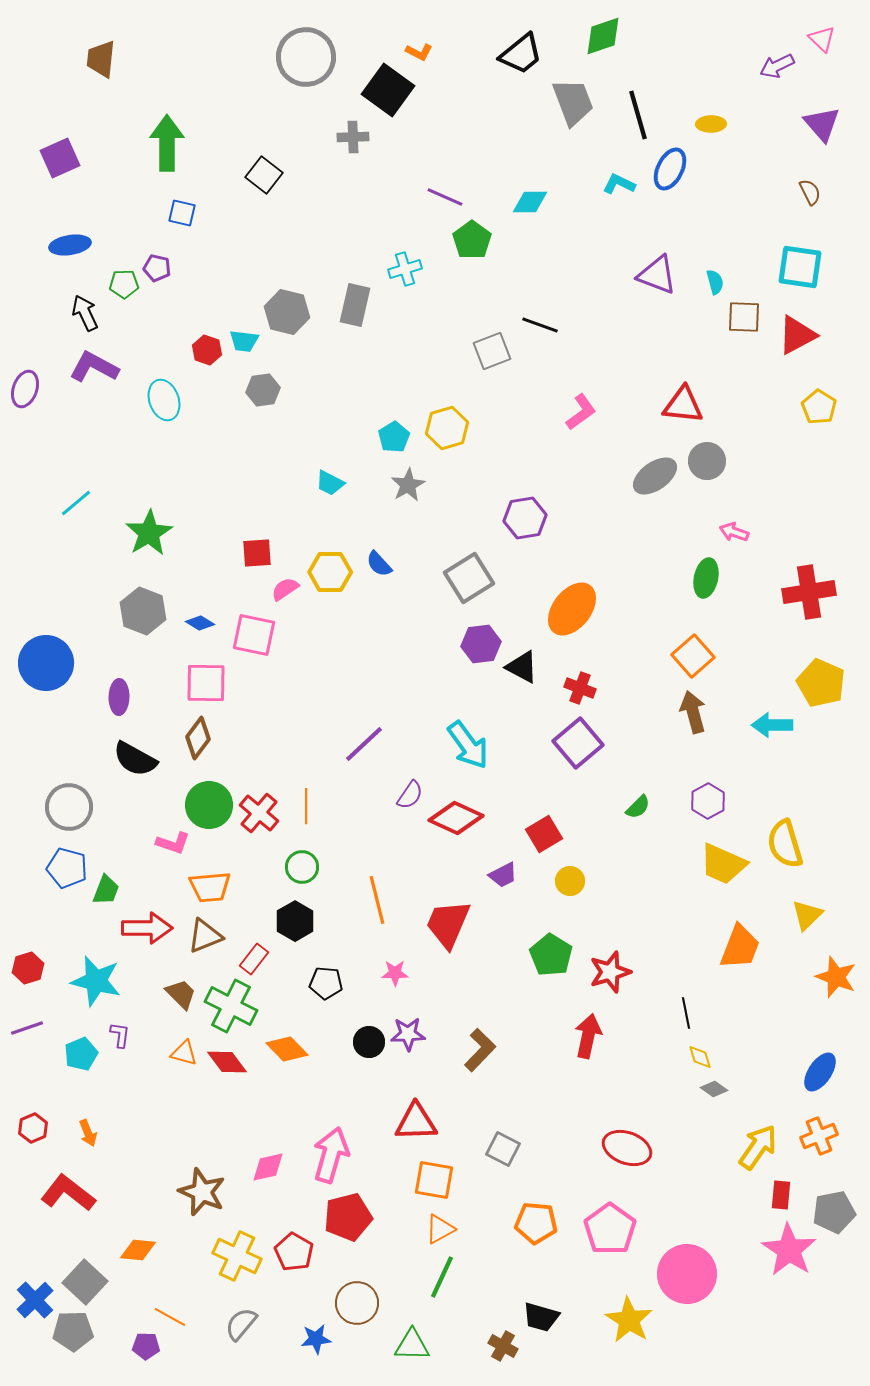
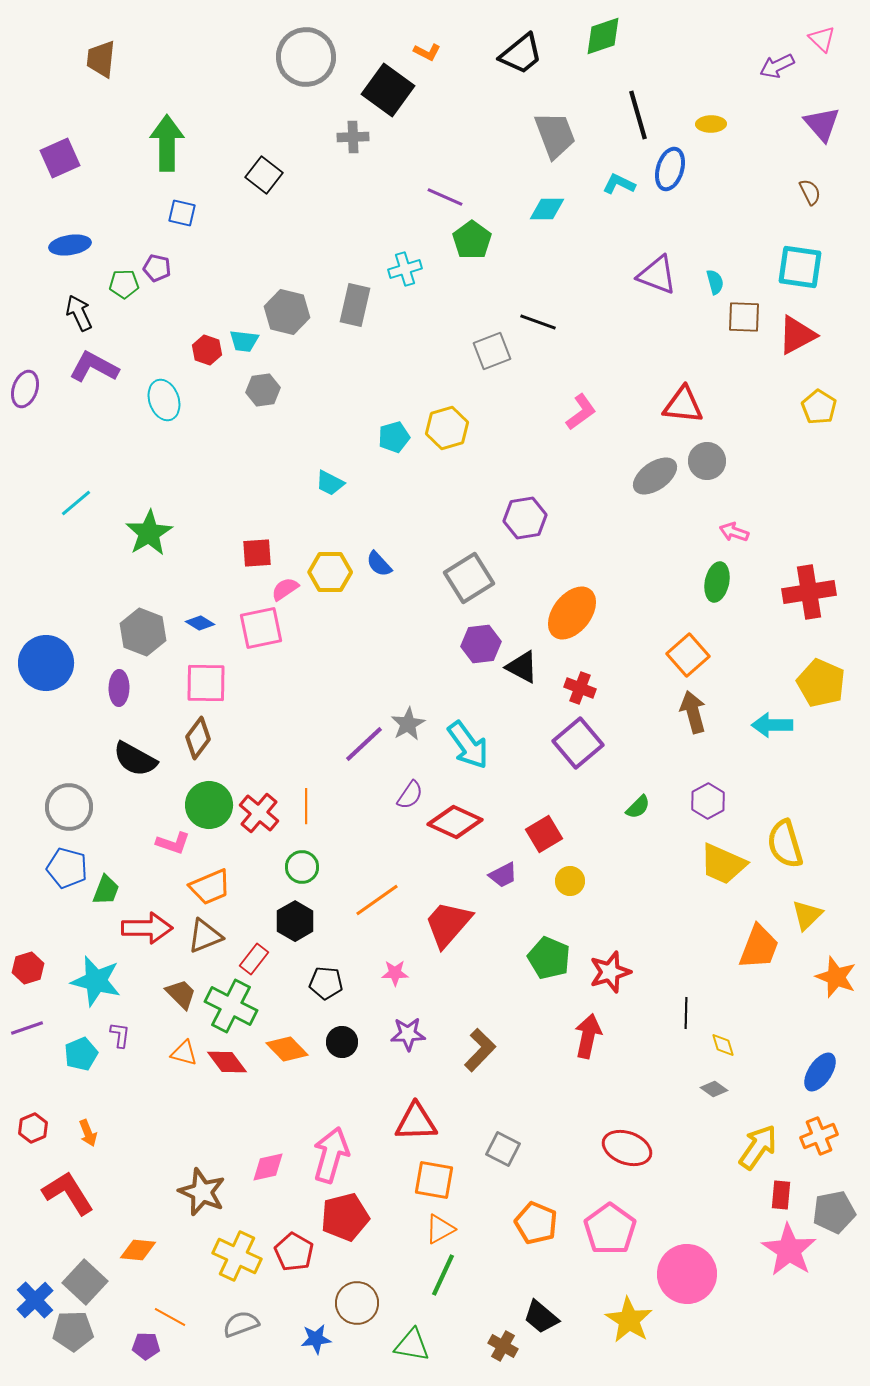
orange L-shape at (419, 52): moved 8 px right
gray trapezoid at (573, 102): moved 18 px left, 33 px down
blue ellipse at (670, 169): rotated 9 degrees counterclockwise
cyan diamond at (530, 202): moved 17 px right, 7 px down
black arrow at (85, 313): moved 6 px left
black line at (540, 325): moved 2 px left, 3 px up
cyan pentagon at (394, 437): rotated 16 degrees clockwise
gray star at (408, 485): moved 239 px down
green ellipse at (706, 578): moved 11 px right, 4 px down
orange ellipse at (572, 609): moved 4 px down
gray hexagon at (143, 611): moved 21 px down
pink square at (254, 635): moved 7 px right, 7 px up; rotated 24 degrees counterclockwise
orange square at (693, 656): moved 5 px left, 1 px up
purple ellipse at (119, 697): moved 9 px up
red diamond at (456, 818): moved 1 px left, 4 px down
orange trapezoid at (210, 887): rotated 18 degrees counterclockwise
orange line at (377, 900): rotated 69 degrees clockwise
red trapezoid at (448, 924): rotated 18 degrees clockwise
orange trapezoid at (740, 947): moved 19 px right
green pentagon at (551, 955): moved 2 px left, 3 px down; rotated 9 degrees counterclockwise
black line at (686, 1013): rotated 12 degrees clockwise
black circle at (369, 1042): moved 27 px left
yellow diamond at (700, 1057): moved 23 px right, 12 px up
red L-shape at (68, 1193): rotated 20 degrees clockwise
red pentagon at (348, 1217): moved 3 px left
orange pentagon at (536, 1223): rotated 18 degrees clockwise
green line at (442, 1277): moved 1 px right, 2 px up
black trapezoid at (541, 1317): rotated 24 degrees clockwise
gray semicircle at (241, 1324): rotated 30 degrees clockwise
green triangle at (412, 1345): rotated 9 degrees clockwise
